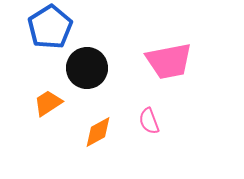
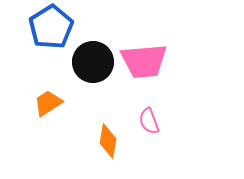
blue pentagon: moved 1 px right
pink trapezoid: moved 25 px left; rotated 6 degrees clockwise
black circle: moved 6 px right, 6 px up
orange diamond: moved 10 px right, 9 px down; rotated 52 degrees counterclockwise
